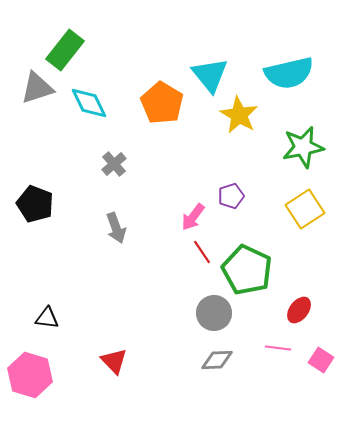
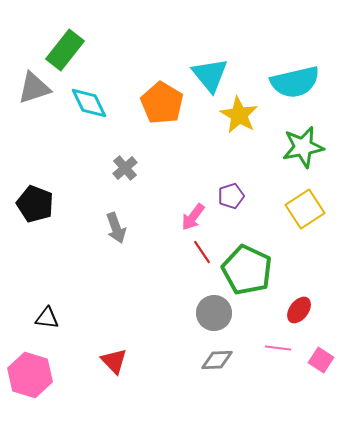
cyan semicircle: moved 6 px right, 9 px down
gray triangle: moved 3 px left
gray cross: moved 11 px right, 4 px down
